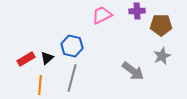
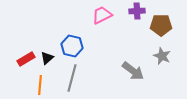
gray star: rotated 24 degrees counterclockwise
